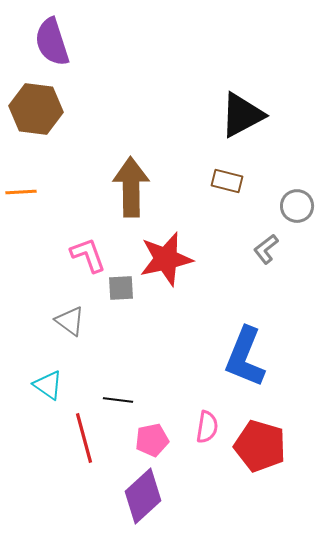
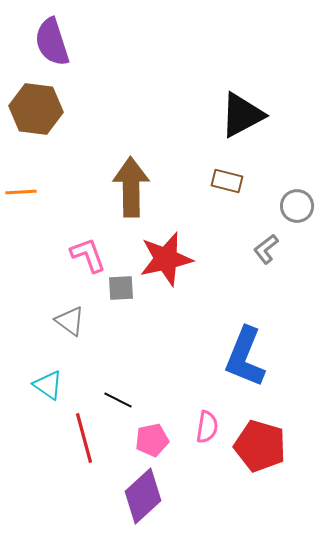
black line: rotated 20 degrees clockwise
